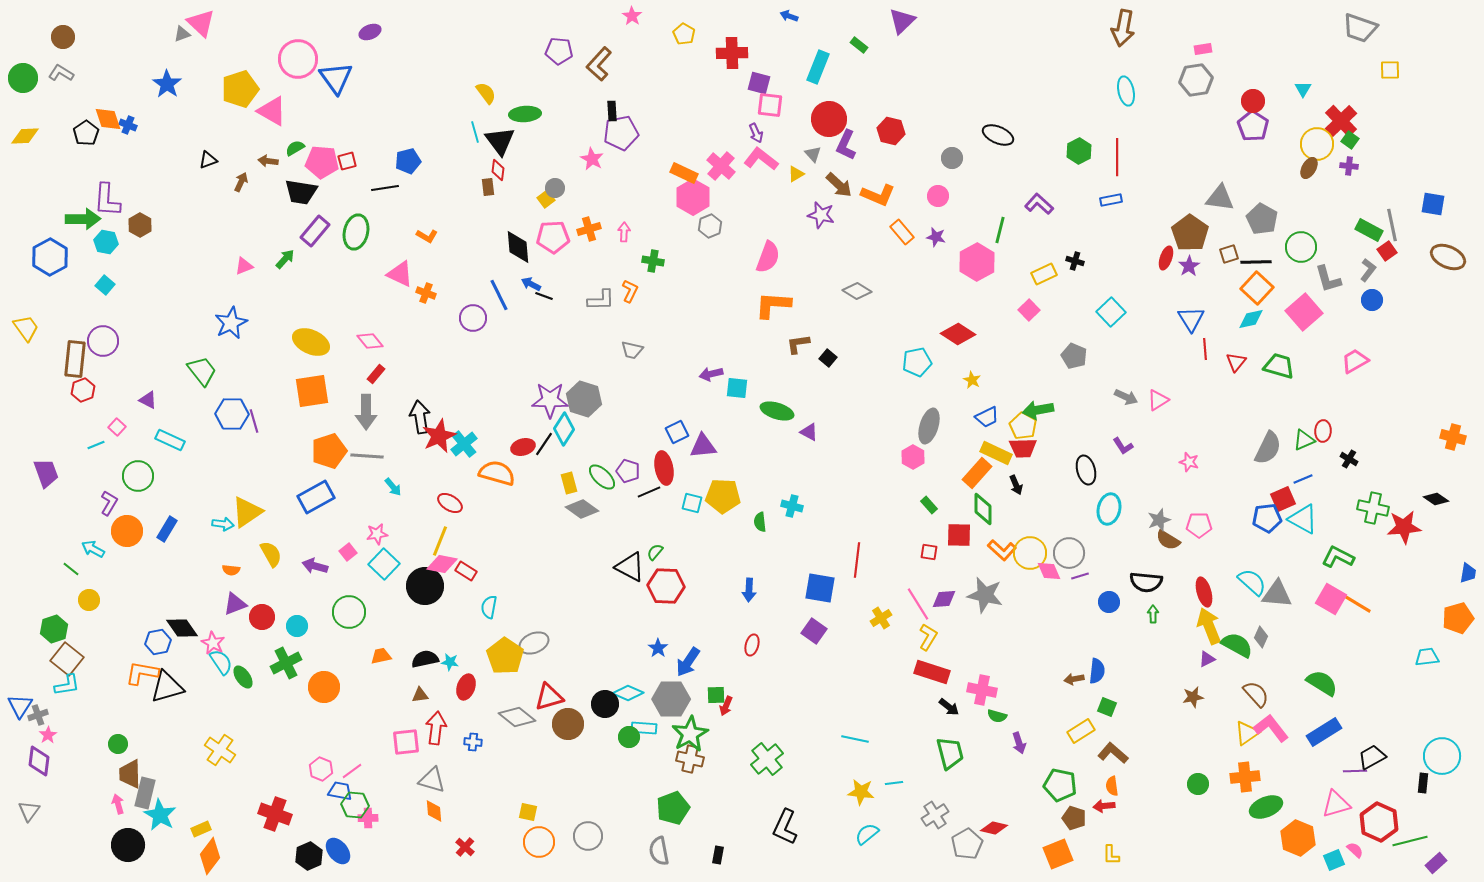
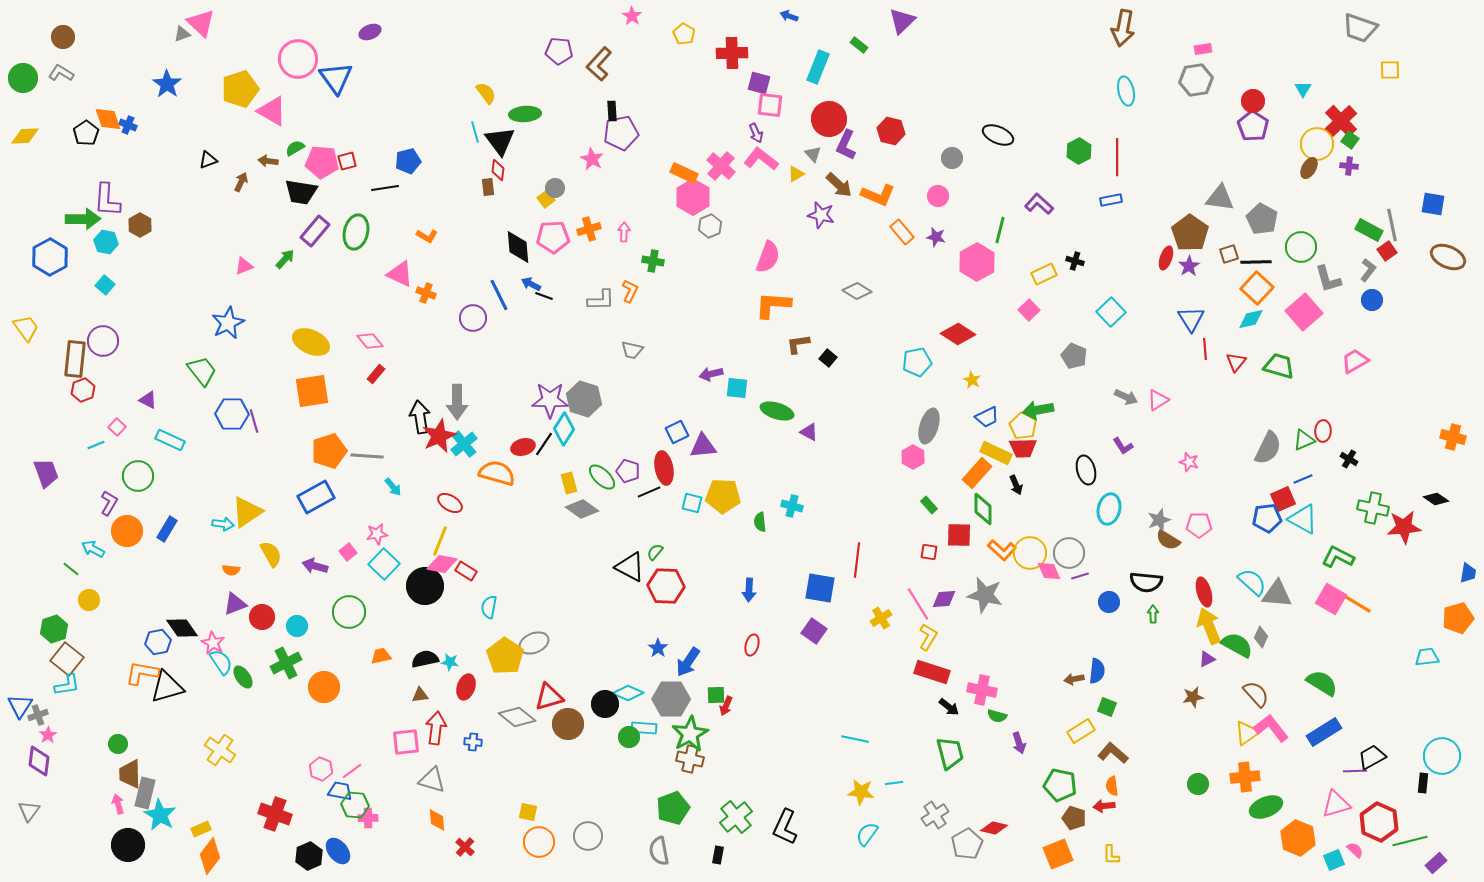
blue star at (231, 323): moved 3 px left
gray arrow at (366, 412): moved 91 px right, 10 px up
green cross at (767, 759): moved 31 px left, 58 px down
orange diamond at (434, 811): moved 3 px right, 9 px down
cyan semicircle at (867, 834): rotated 15 degrees counterclockwise
